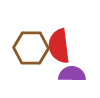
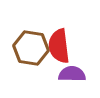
brown hexagon: rotated 8 degrees clockwise
